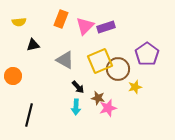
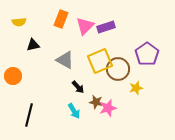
yellow star: moved 1 px right, 1 px down
brown star: moved 2 px left, 4 px down
cyan arrow: moved 2 px left, 4 px down; rotated 35 degrees counterclockwise
